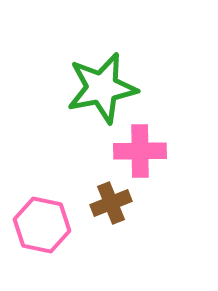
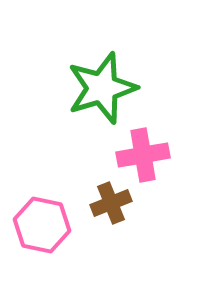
green star: rotated 6 degrees counterclockwise
pink cross: moved 3 px right, 4 px down; rotated 9 degrees counterclockwise
